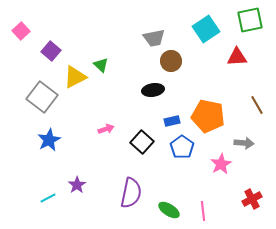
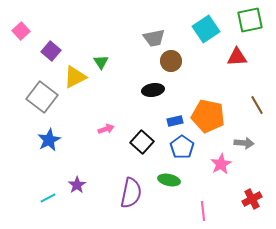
green triangle: moved 3 px up; rotated 14 degrees clockwise
blue rectangle: moved 3 px right
green ellipse: moved 30 px up; rotated 20 degrees counterclockwise
